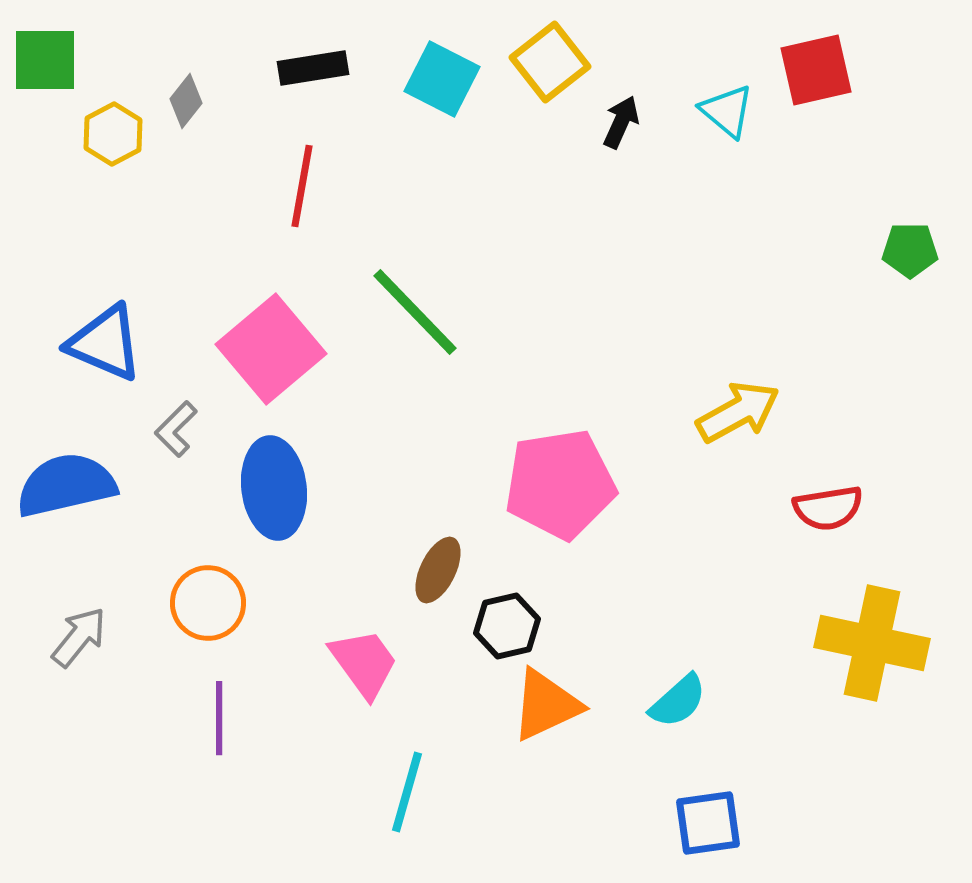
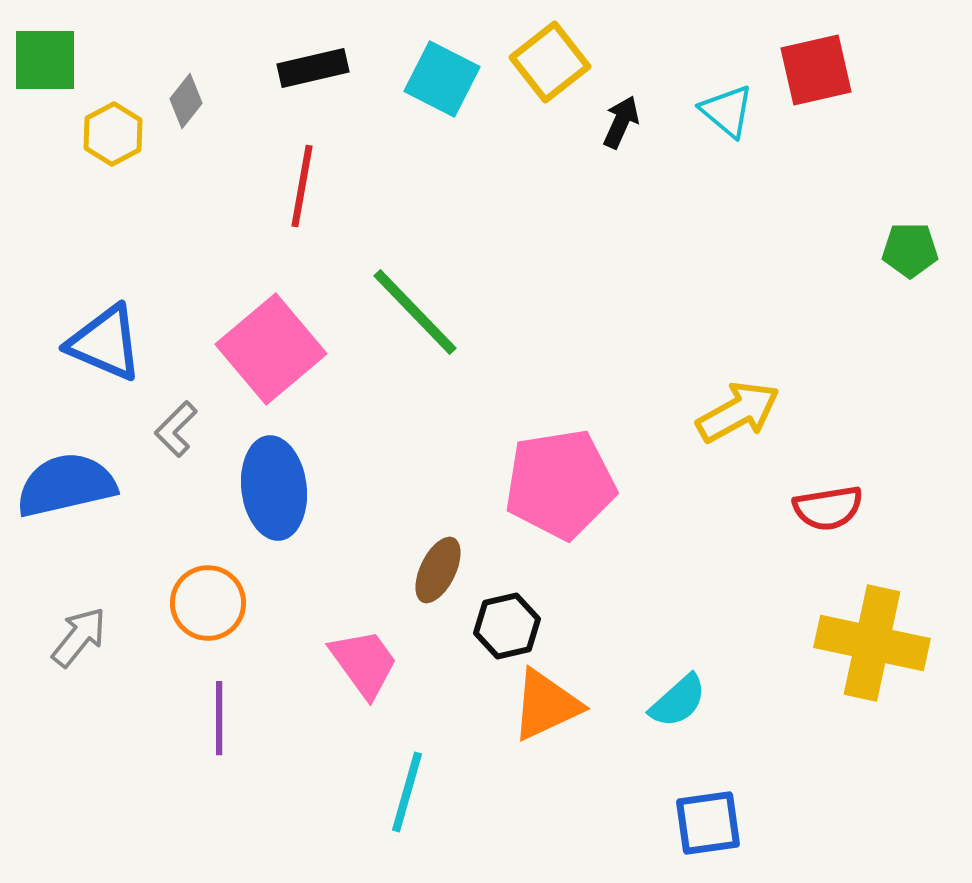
black rectangle: rotated 4 degrees counterclockwise
